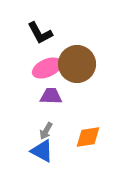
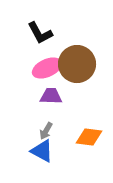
orange diamond: moved 1 px right; rotated 16 degrees clockwise
